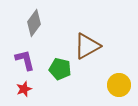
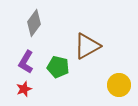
purple L-shape: moved 1 px right, 2 px down; rotated 135 degrees counterclockwise
green pentagon: moved 2 px left, 2 px up
